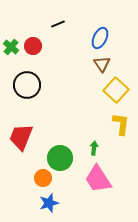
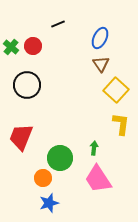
brown triangle: moved 1 px left
